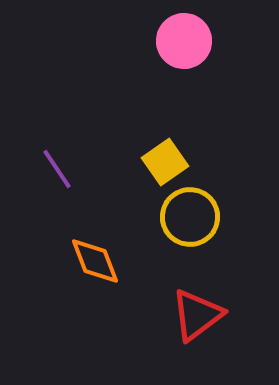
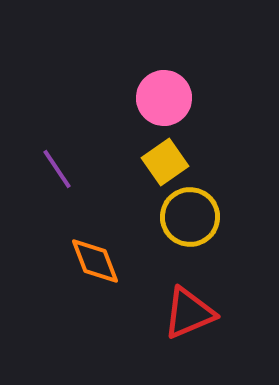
pink circle: moved 20 px left, 57 px down
red triangle: moved 8 px left, 2 px up; rotated 14 degrees clockwise
